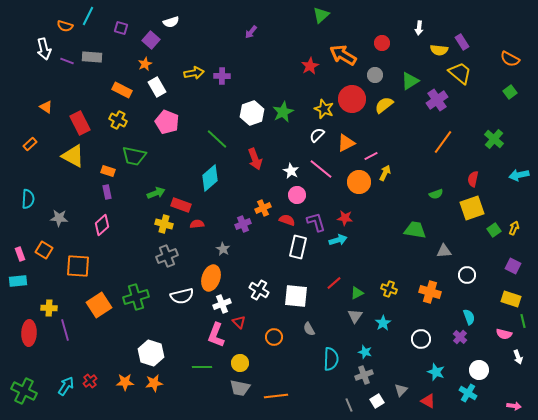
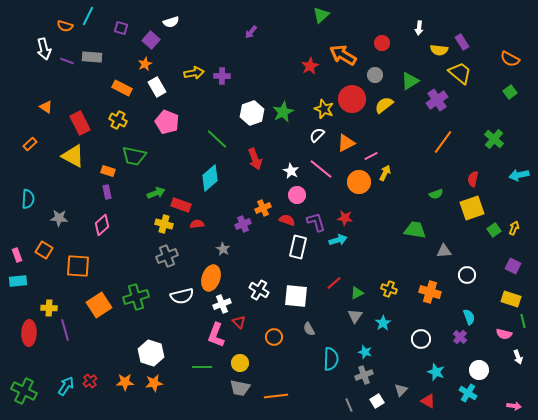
orange rectangle at (122, 90): moved 2 px up
pink rectangle at (20, 254): moved 3 px left, 1 px down
